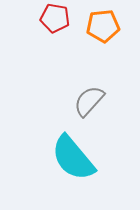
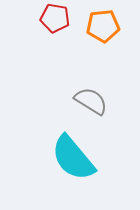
gray semicircle: moved 2 px right; rotated 80 degrees clockwise
